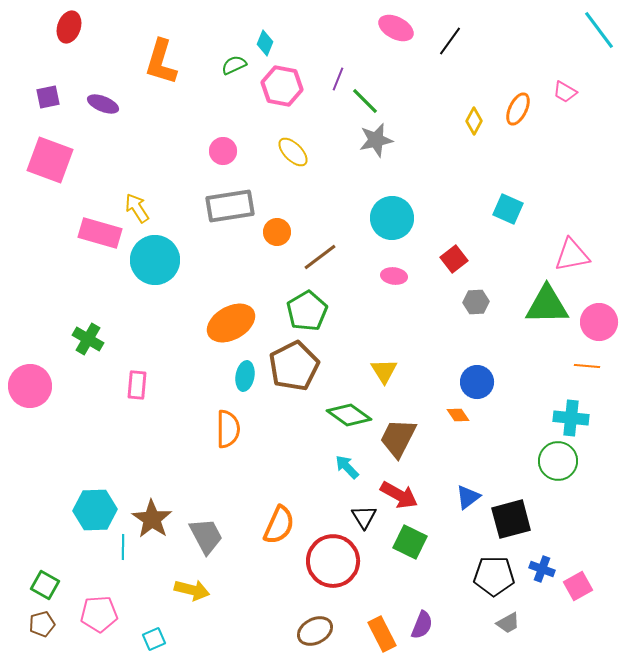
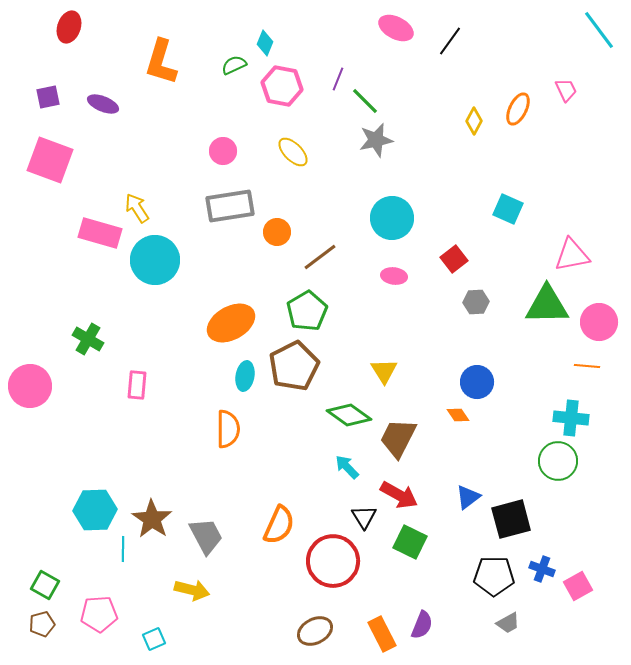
pink trapezoid at (565, 92): moved 1 px right, 2 px up; rotated 145 degrees counterclockwise
cyan line at (123, 547): moved 2 px down
